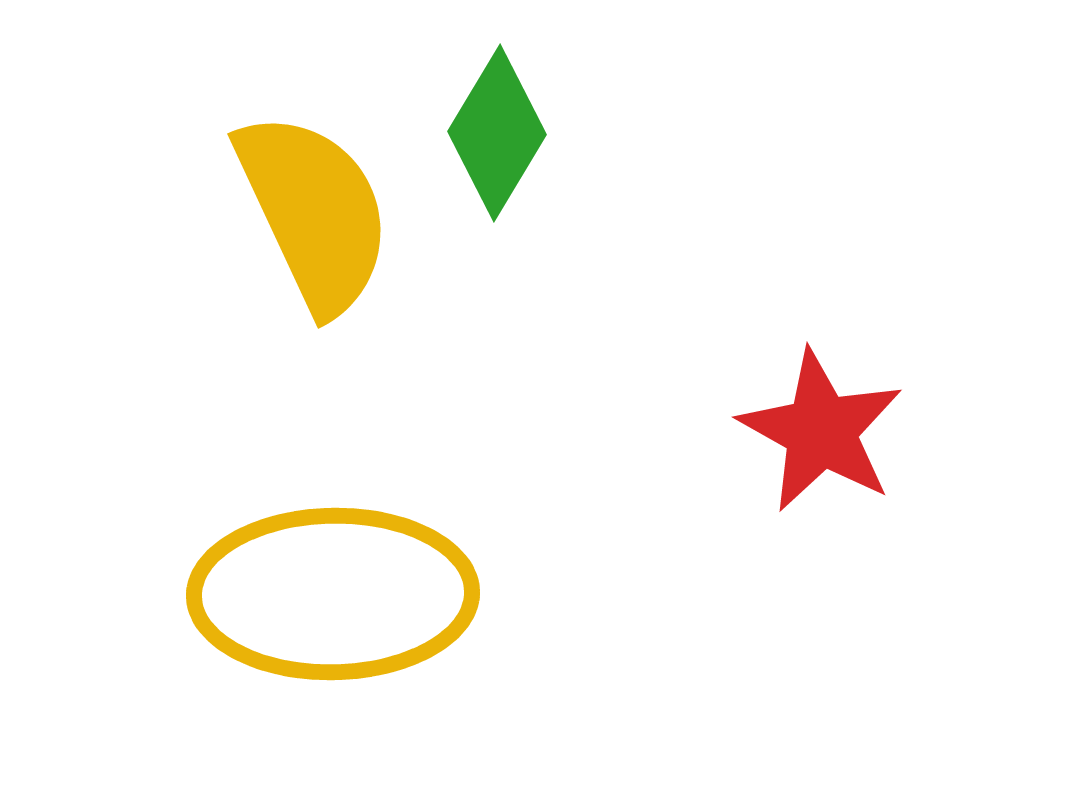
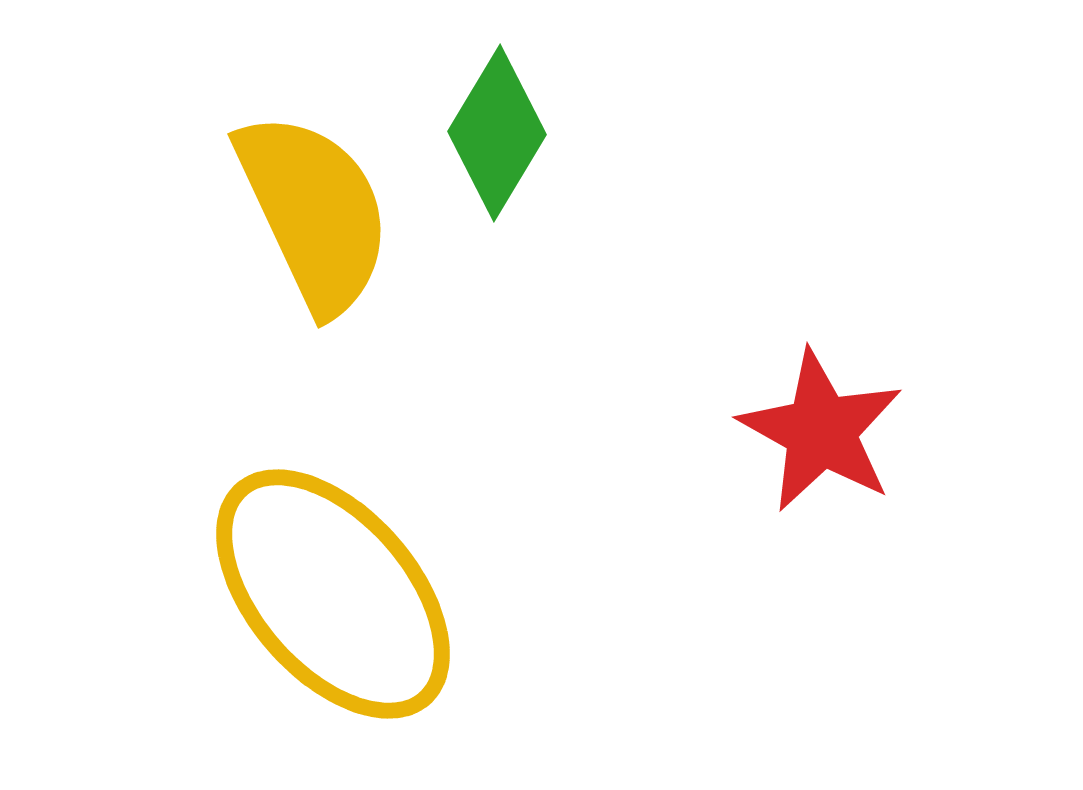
yellow ellipse: rotated 50 degrees clockwise
